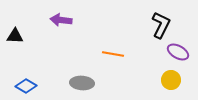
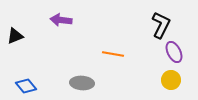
black triangle: rotated 24 degrees counterclockwise
purple ellipse: moved 4 px left; rotated 35 degrees clockwise
blue diamond: rotated 20 degrees clockwise
